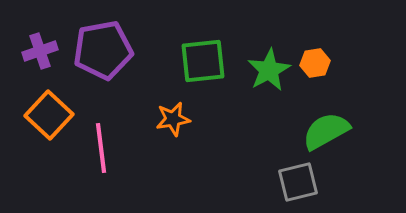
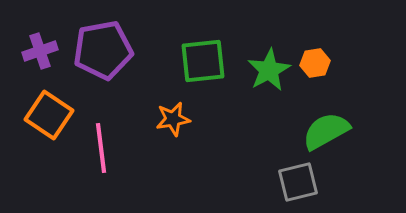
orange square: rotated 9 degrees counterclockwise
